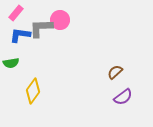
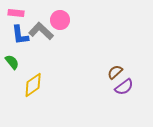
pink rectangle: rotated 56 degrees clockwise
gray L-shape: moved 3 px down; rotated 45 degrees clockwise
blue L-shape: rotated 105 degrees counterclockwise
green semicircle: moved 1 px right, 1 px up; rotated 119 degrees counterclockwise
yellow diamond: moved 6 px up; rotated 20 degrees clockwise
purple semicircle: moved 1 px right, 10 px up
